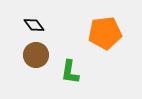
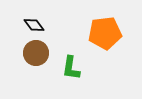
brown circle: moved 2 px up
green L-shape: moved 1 px right, 4 px up
